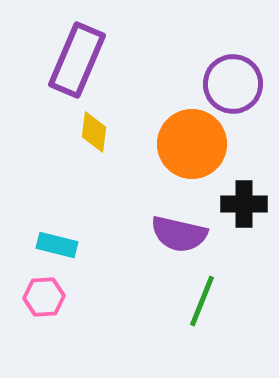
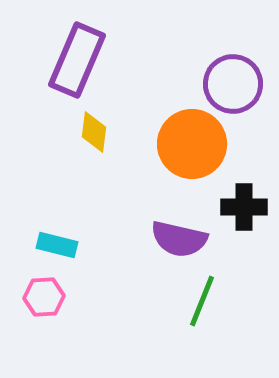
black cross: moved 3 px down
purple semicircle: moved 5 px down
